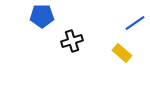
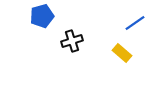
blue pentagon: rotated 15 degrees counterclockwise
